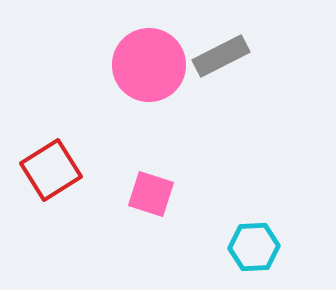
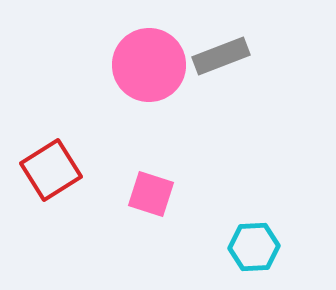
gray rectangle: rotated 6 degrees clockwise
